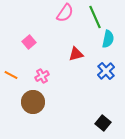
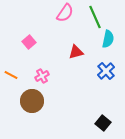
red triangle: moved 2 px up
brown circle: moved 1 px left, 1 px up
